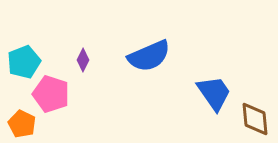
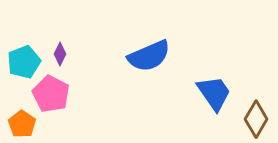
purple diamond: moved 23 px left, 6 px up
pink pentagon: rotated 9 degrees clockwise
brown diamond: moved 1 px right; rotated 36 degrees clockwise
orange pentagon: rotated 8 degrees clockwise
